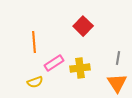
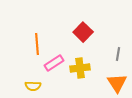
red square: moved 6 px down
orange line: moved 3 px right, 2 px down
gray line: moved 4 px up
yellow semicircle: moved 2 px left, 4 px down; rotated 21 degrees clockwise
